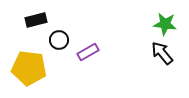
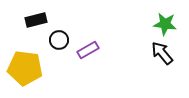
purple rectangle: moved 2 px up
yellow pentagon: moved 4 px left
